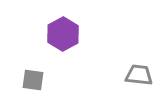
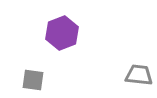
purple hexagon: moved 1 px left, 1 px up; rotated 8 degrees clockwise
